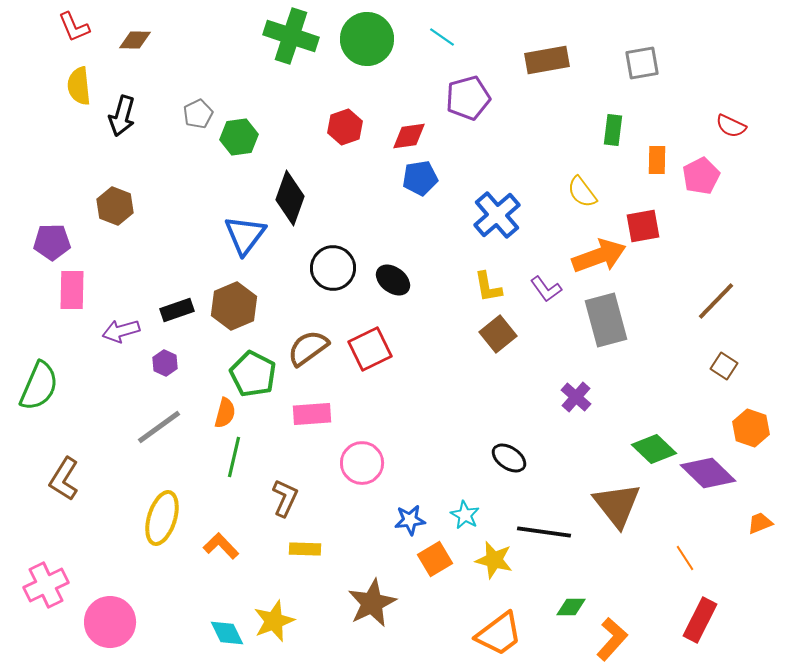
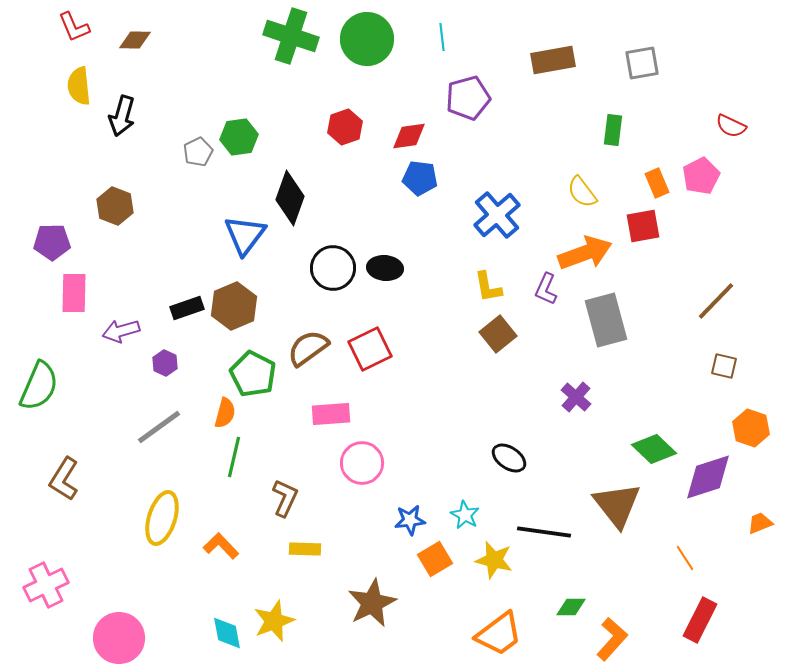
cyan line at (442, 37): rotated 48 degrees clockwise
brown rectangle at (547, 60): moved 6 px right
gray pentagon at (198, 114): moved 38 px down
orange rectangle at (657, 160): moved 23 px down; rotated 24 degrees counterclockwise
blue pentagon at (420, 178): rotated 16 degrees clockwise
orange arrow at (599, 256): moved 14 px left, 3 px up
black ellipse at (393, 280): moved 8 px left, 12 px up; rotated 32 degrees counterclockwise
purple L-shape at (546, 289): rotated 60 degrees clockwise
pink rectangle at (72, 290): moved 2 px right, 3 px down
black rectangle at (177, 310): moved 10 px right, 2 px up
brown square at (724, 366): rotated 20 degrees counterclockwise
pink rectangle at (312, 414): moved 19 px right
purple diamond at (708, 473): moved 4 px down; rotated 62 degrees counterclockwise
pink circle at (110, 622): moved 9 px right, 16 px down
cyan diamond at (227, 633): rotated 15 degrees clockwise
